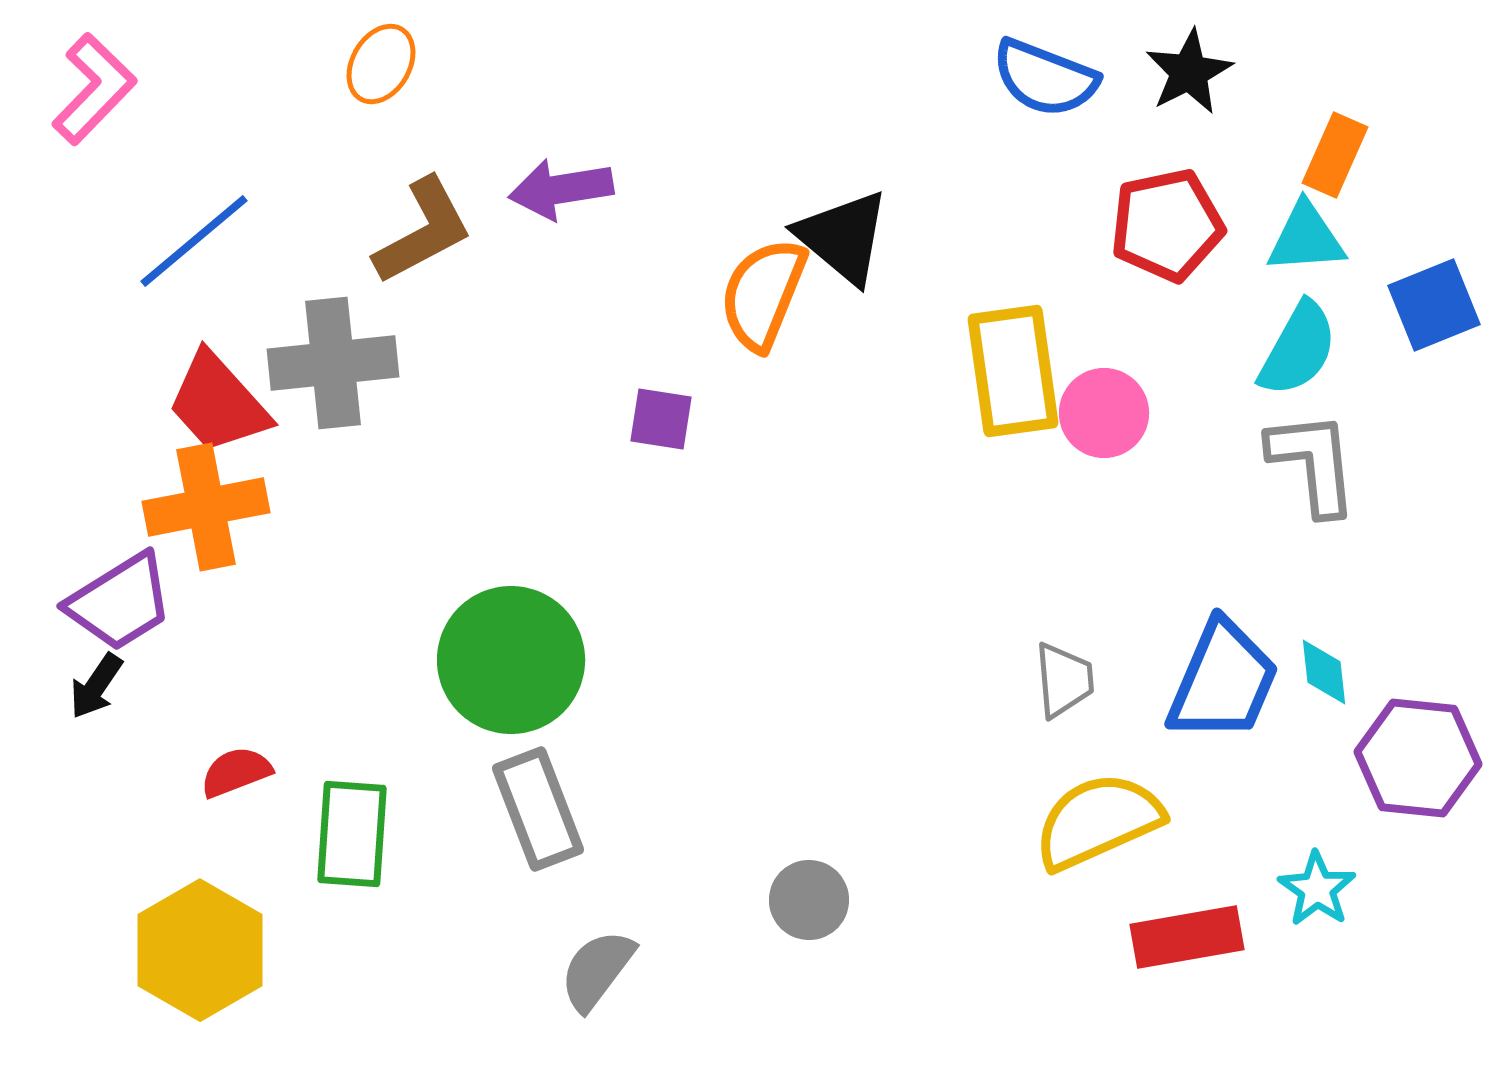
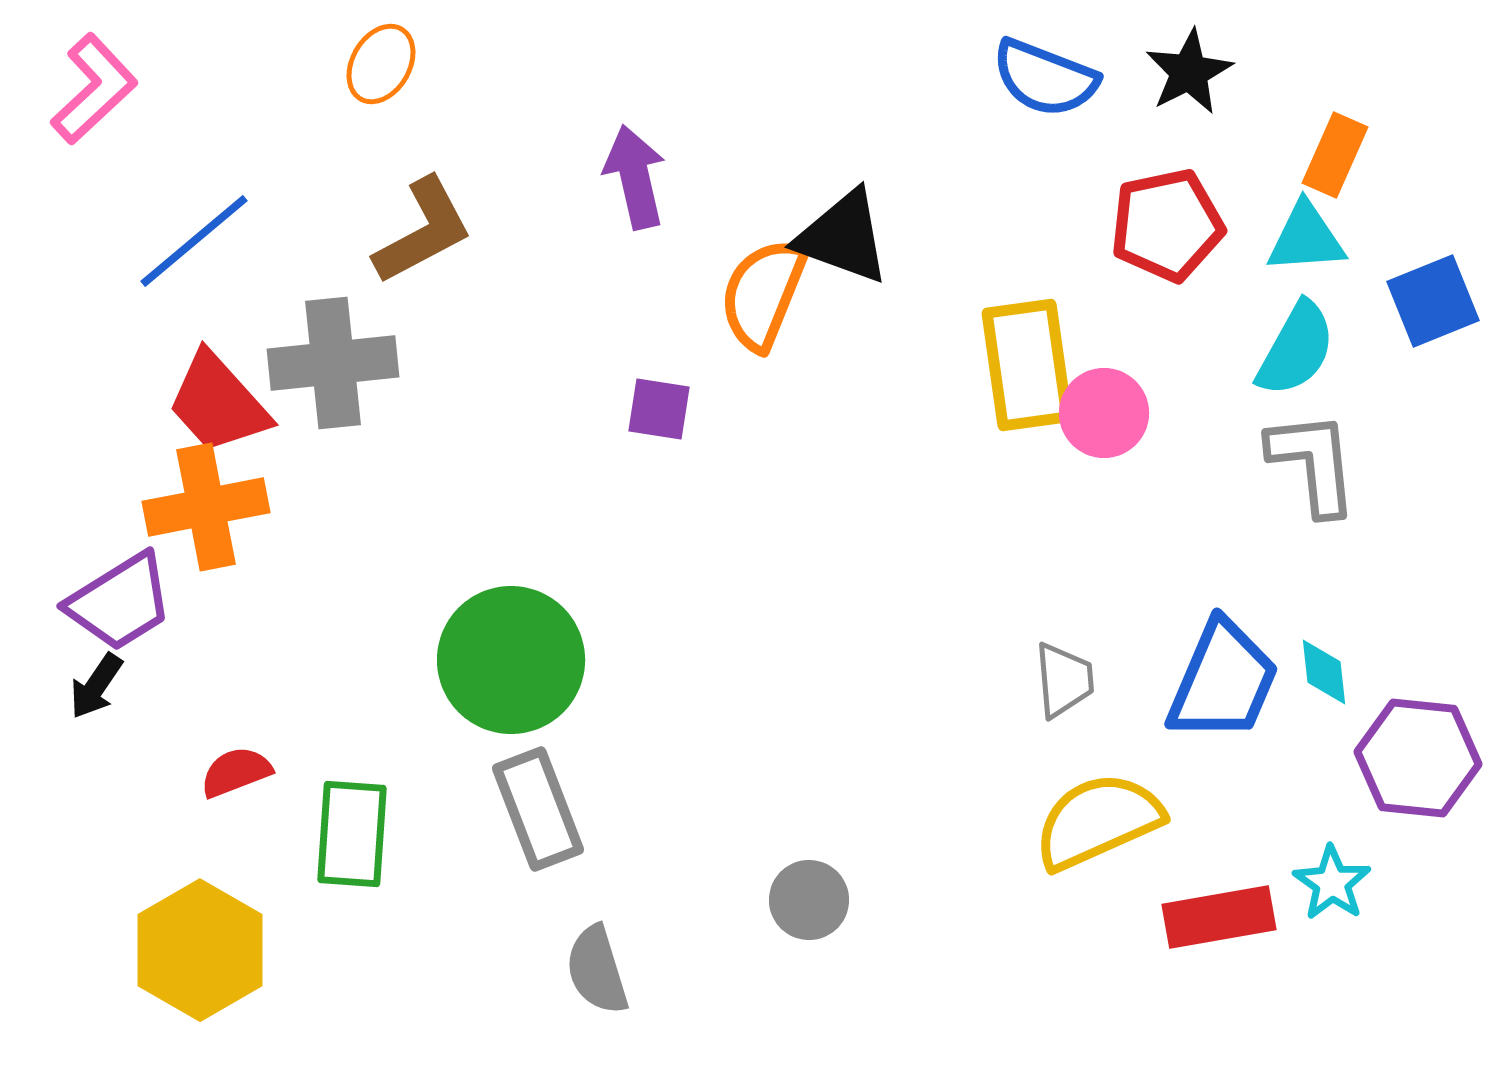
pink L-shape: rotated 3 degrees clockwise
purple arrow: moved 74 px right, 12 px up; rotated 86 degrees clockwise
black triangle: rotated 20 degrees counterclockwise
blue square: moved 1 px left, 4 px up
cyan semicircle: moved 2 px left
yellow rectangle: moved 14 px right, 6 px up
purple square: moved 2 px left, 10 px up
cyan star: moved 15 px right, 6 px up
red rectangle: moved 32 px right, 20 px up
gray semicircle: rotated 54 degrees counterclockwise
